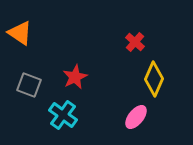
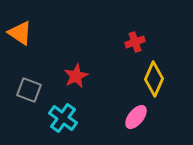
red cross: rotated 30 degrees clockwise
red star: moved 1 px right, 1 px up
gray square: moved 5 px down
cyan cross: moved 3 px down
